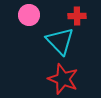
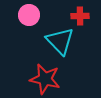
red cross: moved 3 px right
red star: moved 18 px left; rotated 8 degrees counterclockwise
